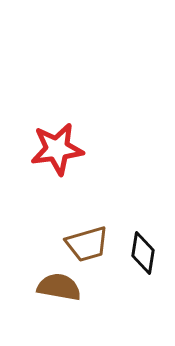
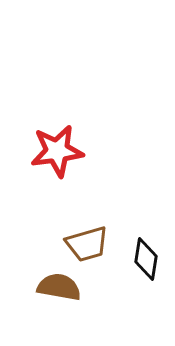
red star: moved 2 px down
black diamond: moved 3 px right, 6 px down
